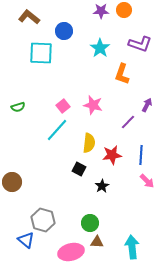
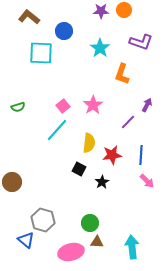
purple L-shape: moved 1 px right, 2 px up
pink star: rotated 24 degrees clockwise
black star: moved 4 px up
